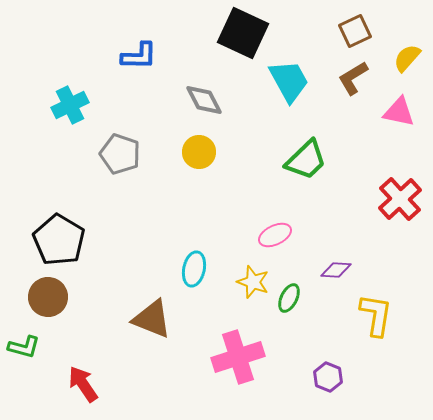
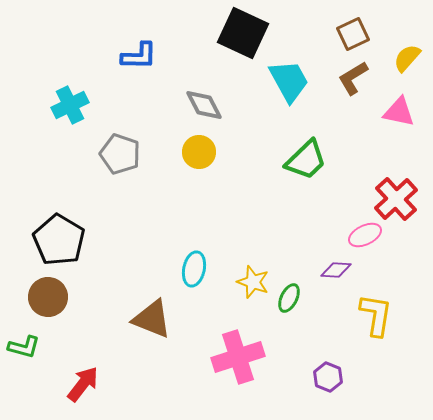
brown square: moved 2 px left, 3 px down
gray diamond: moved 5 px down
red cross: moved 4 px left
pink ellipse: moved 90 px right
red arrow: rotated 72 degrees clockwise
